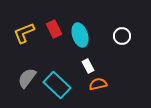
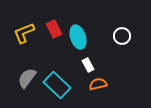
cyan ellipse: moved 2 px left, 2 px down
white rectangle: moved 1 px up
